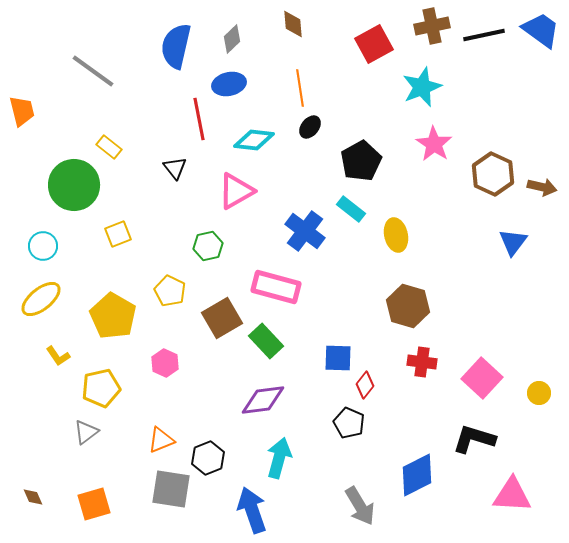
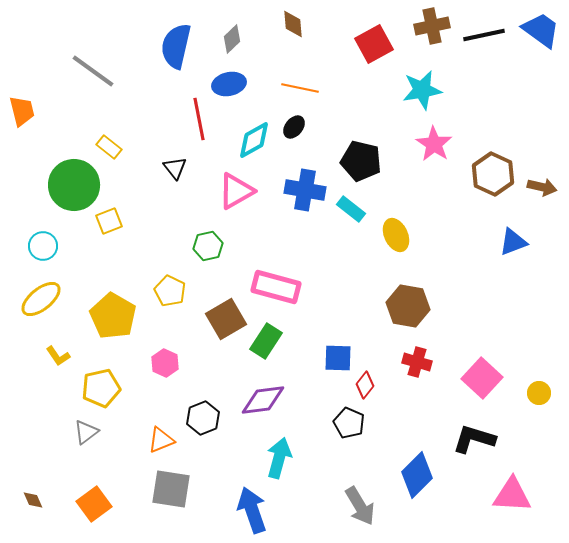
cyan star at (422, 87): moved 3 px down; rotated 12 degrees clockwise
orange line at (300, 88): rotated 69 degrees counterclockwise
black ellipse at (310, 127): moved 16 px left
cyan diamond at (254, 140): rotated 36 degrees counterclockwise
black pentagon at (361, 161): rotated 30 degrees counterclockwise
blue cross at (305, 231): moved 41 px up; rotated 27 degrees counterclockwise
yellow square at (118, 234): moved 9 px left, 13 px up
yellow ellipse at (396, 235): rotated 12 degrees counterclockwise
blue triangle at (513, 242): rotated 32 degrees clockwise
brown hexagon at (408, 306): rotated 6 degrees counterclockwise
brown square at (222, 318): moved 4 px right, 1 px down
green rectangle at (266, 341): rotated 76 degrees clockwise
red cross at (422, 362): moved 5 px left; rotated 8 degrees clockwise
black hexagon at (208, 458): moved 5 px left, 40 px up
blue diamond at (417, 475): rotated 18 degrees counterclockwise
brown diamond at (33, 497): moved 3 px down
orange square at (94, 504): rotated 20 degrees counterclockwise
